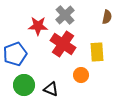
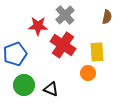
red cross: moved 1 px down
orange circle: moved 7 px right, 2 px up
